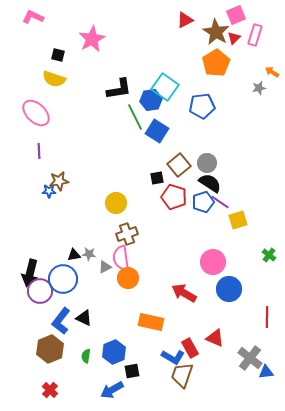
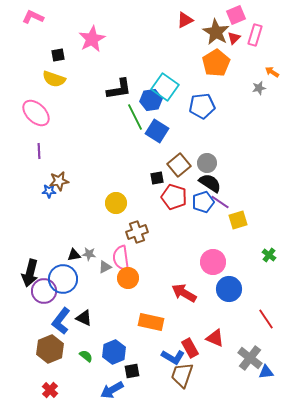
black square at (58, 55): rotated 24 degrees counterclockwise
brown cross at (127, 234): moved 10 px right, 2 px up
purple circle at (40, 291): moved 4 px right
red line at (267, 317): moved 1 px left, 2 px down; rotated 35 degrees counterclockwise
green semicircle at (86, 356): rotated 120 degrees clockwise
